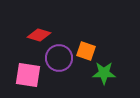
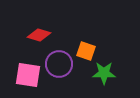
purple circle: moved 6 px down
